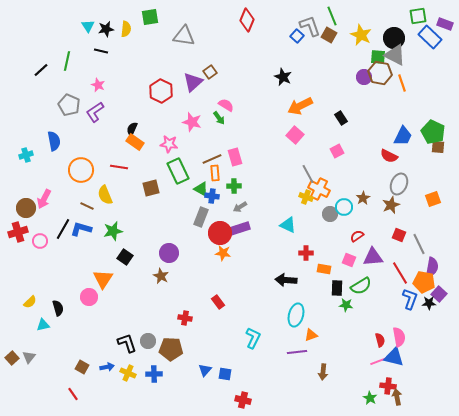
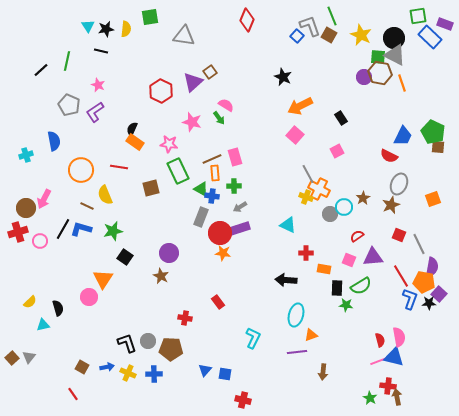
red line at (400, 273): moved 1 px right, 3 px down
